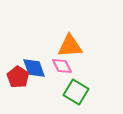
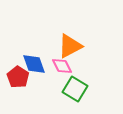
orange triangle: rotated 24 degrees counterclockwise
blue diamond: moved 4 px up
green square: moved 1 px left, 3 px up
